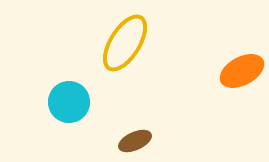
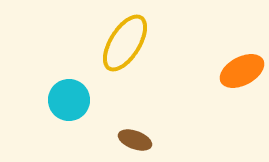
cyan circle: moved 2 px up
brown ellipse: moved 1 px up; rotated 44 degrees clockwise
